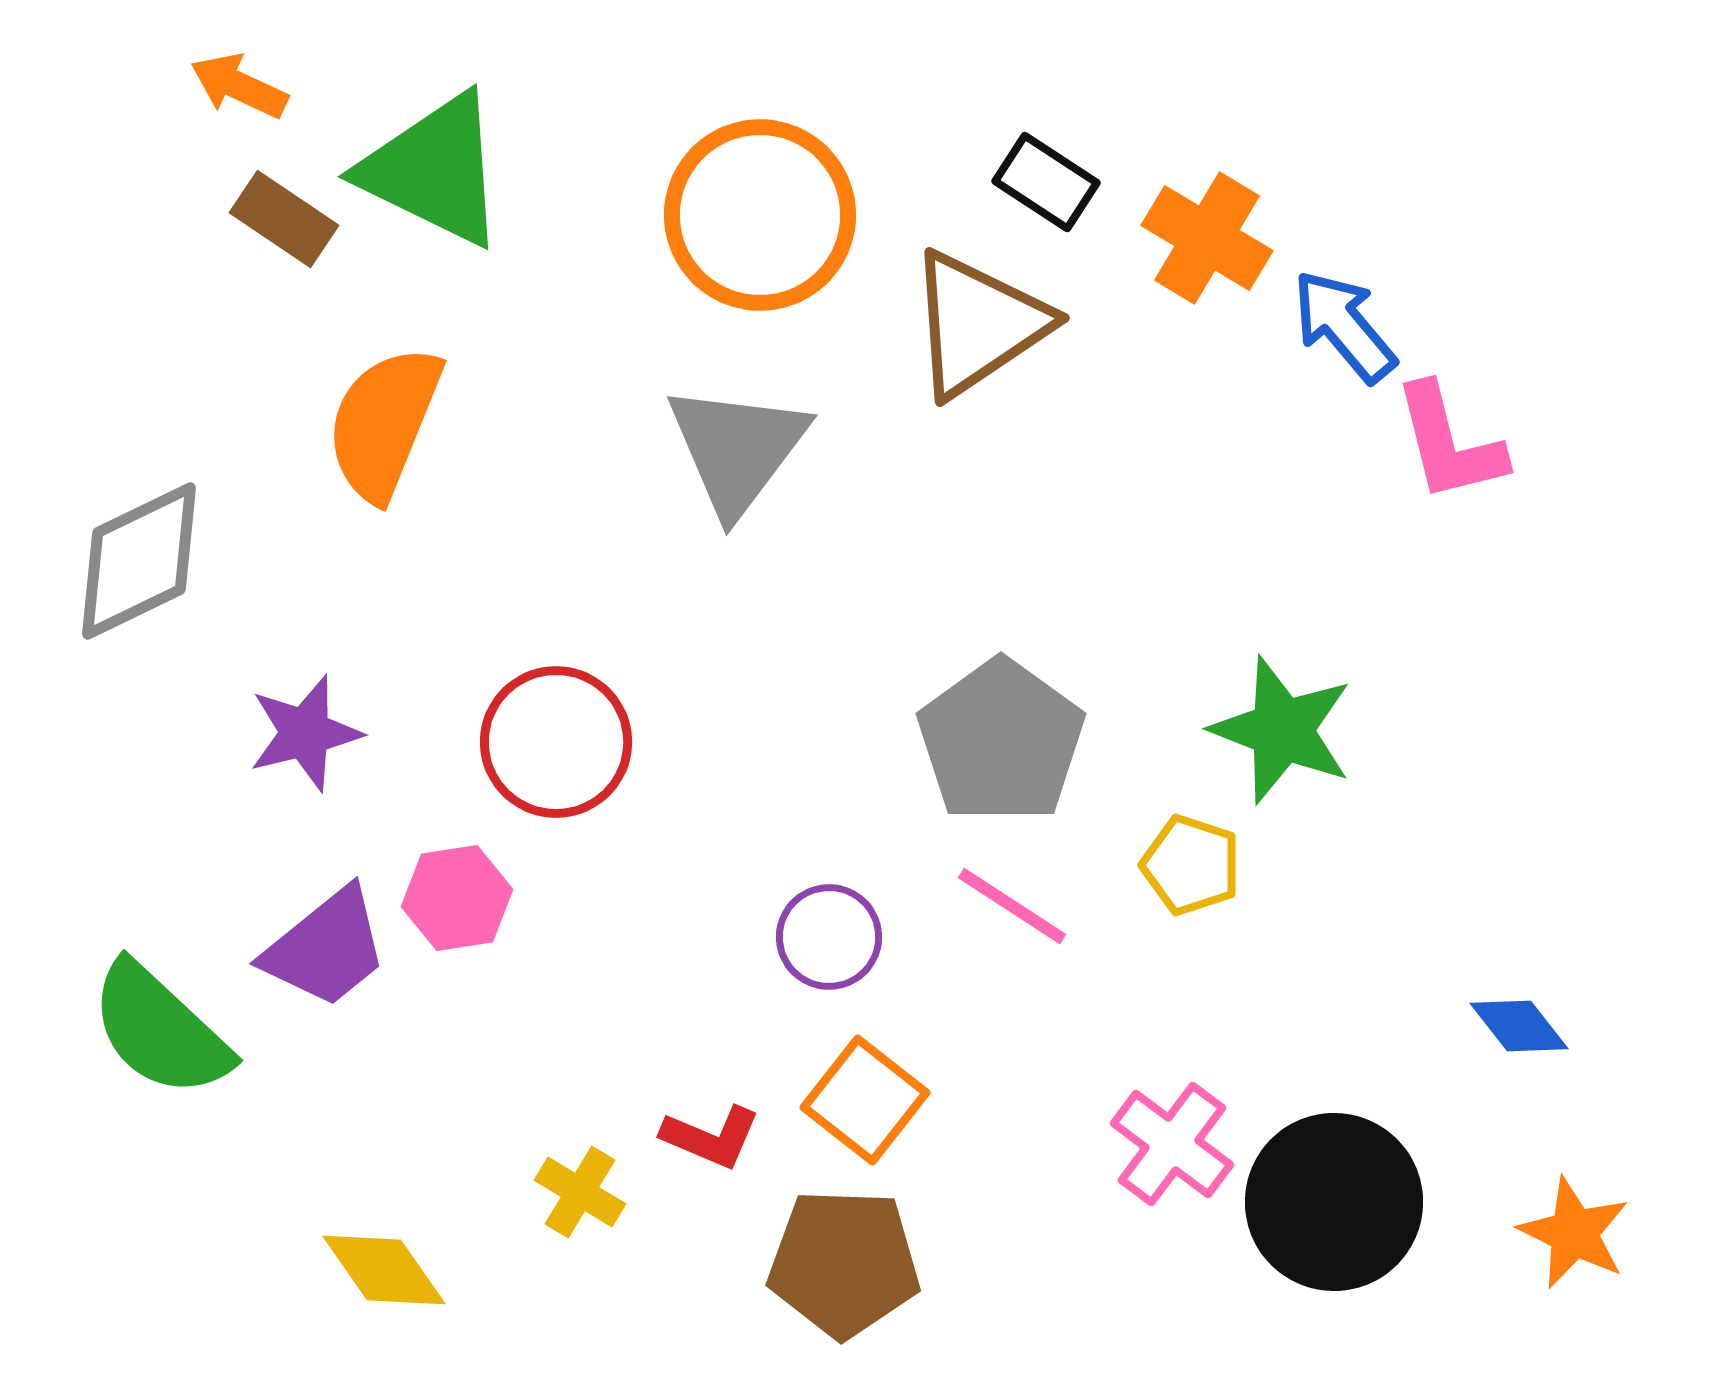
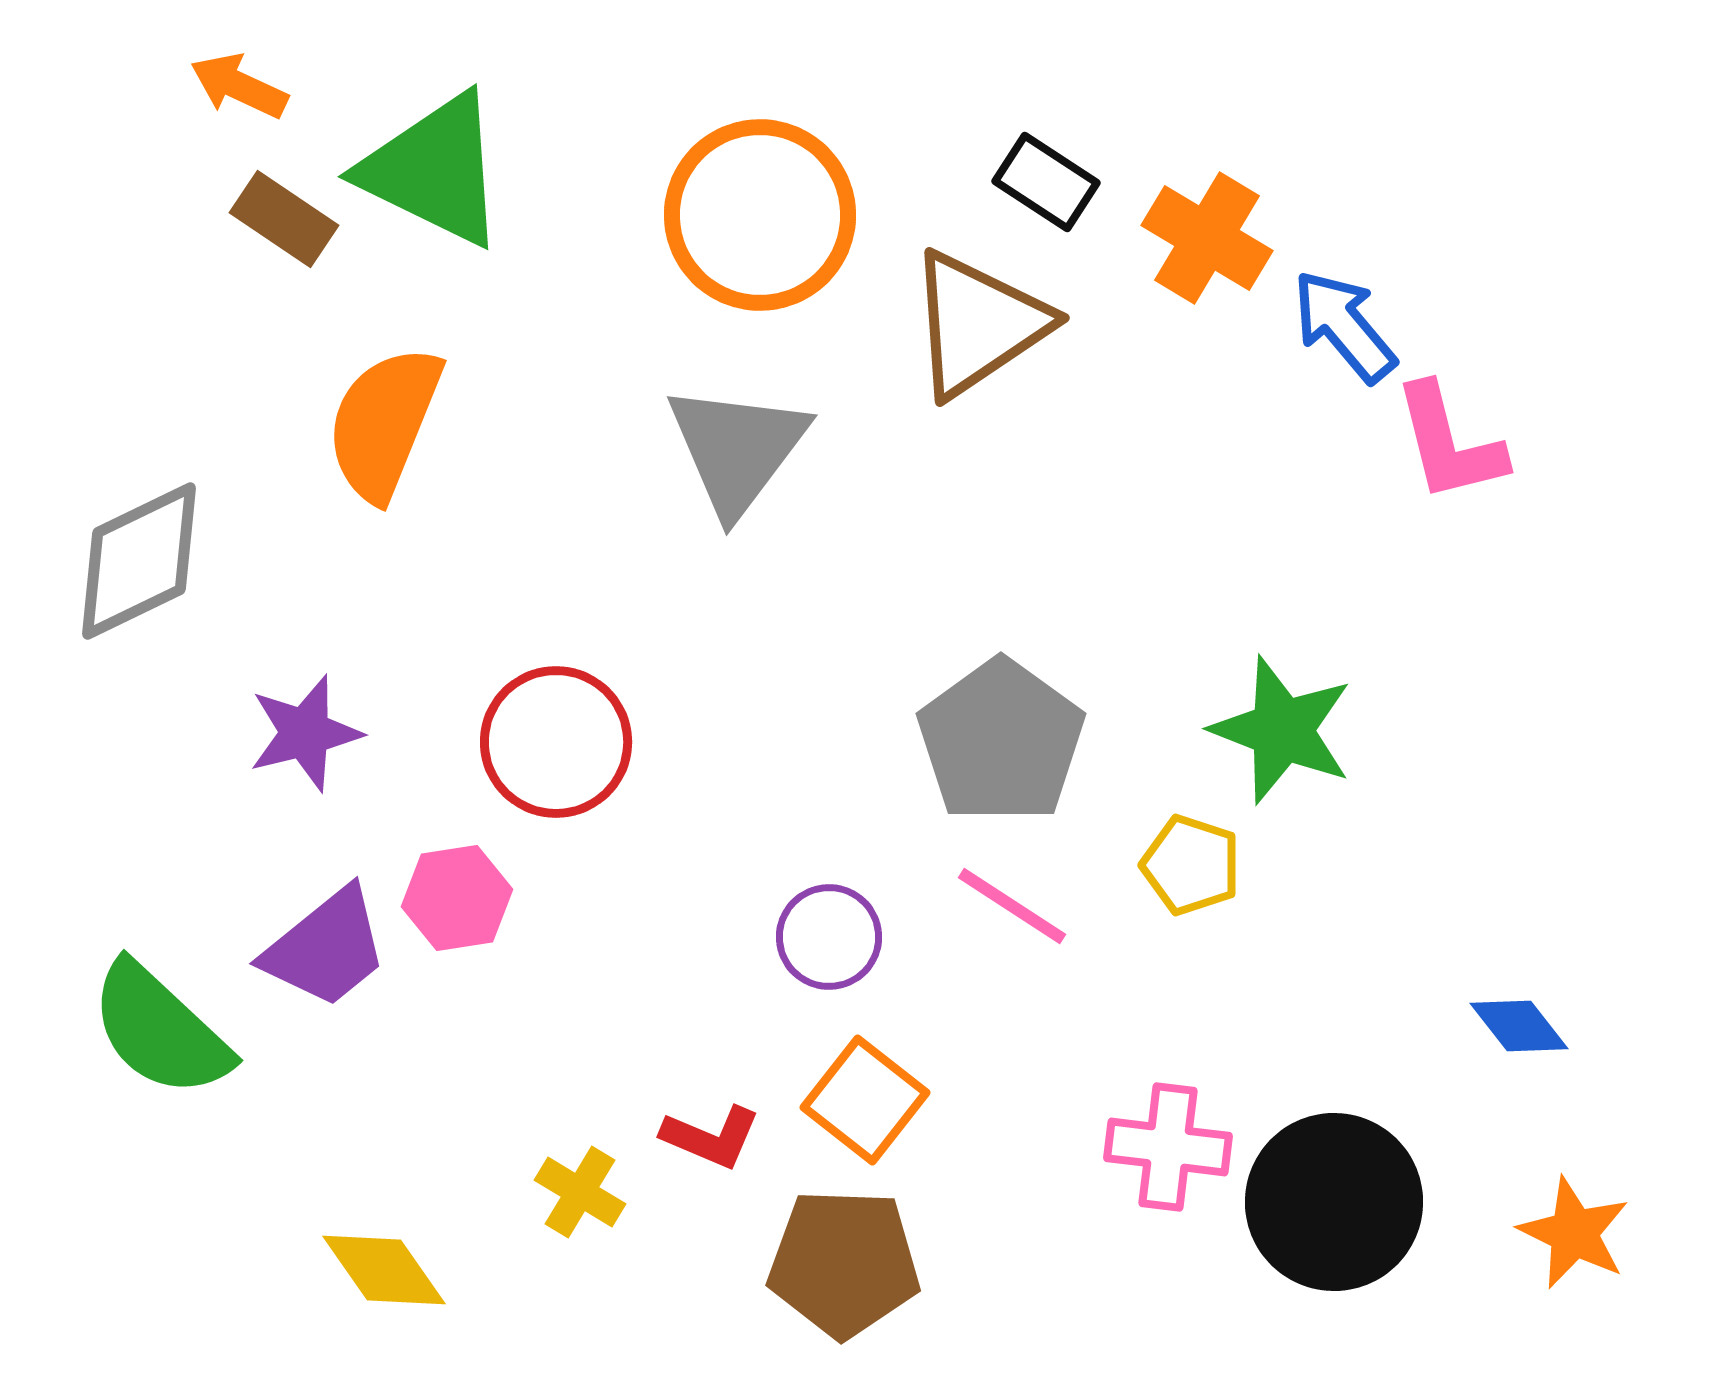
pink cross: moved 4 px left, 3 px down; rotated 30 degrees counterclockwise
